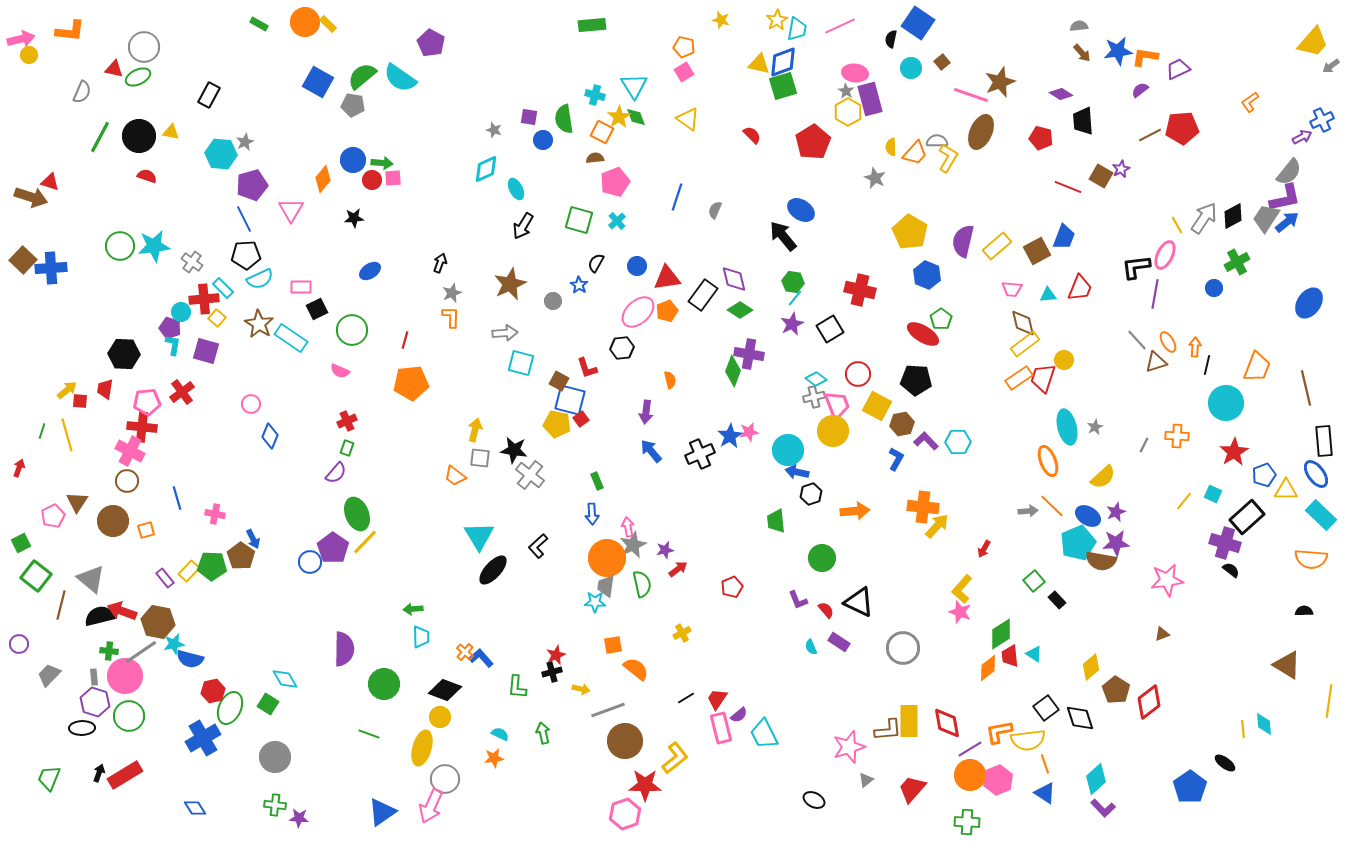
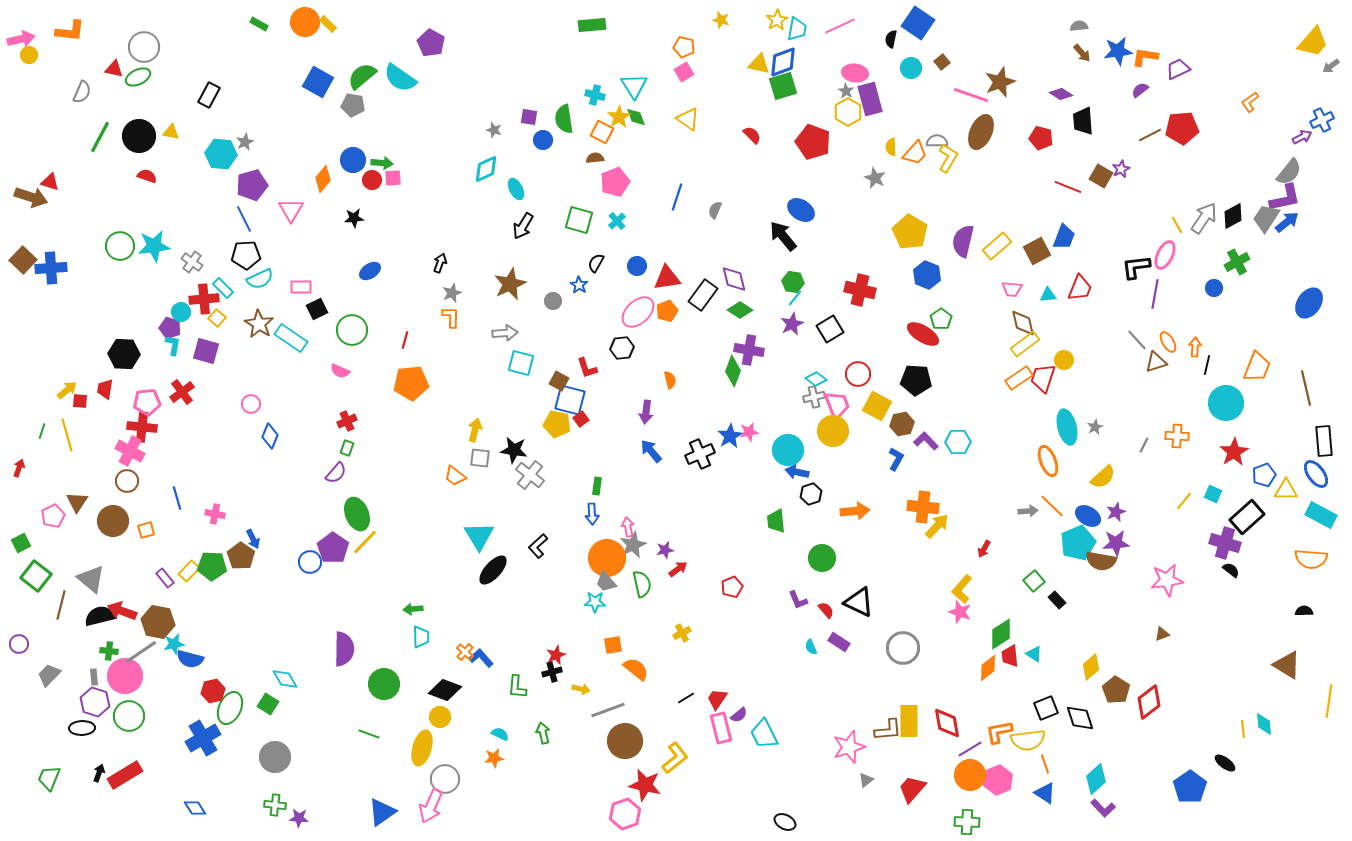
red pentagon at (813, 142): rotated 20 degrees counterclockwise
purple cross at (749, 354): moved 4 px up
green rectangle at (597, 481): moved 5 px down; rotated 30 degrees clockwise
cyan rectangle at (1321, 515): rotated 16 degrees counterclockwise
gray trapezoid at (606, 586): moved 4 px up; rotated 50 degrees counterclockwise
black square at (1046, 708): rotated 15 degrees clockwise
red star at (645, 785): rotated 12 degrees clockwise
black ellipse at (814, 800): moved 29 px left, 22 px down
